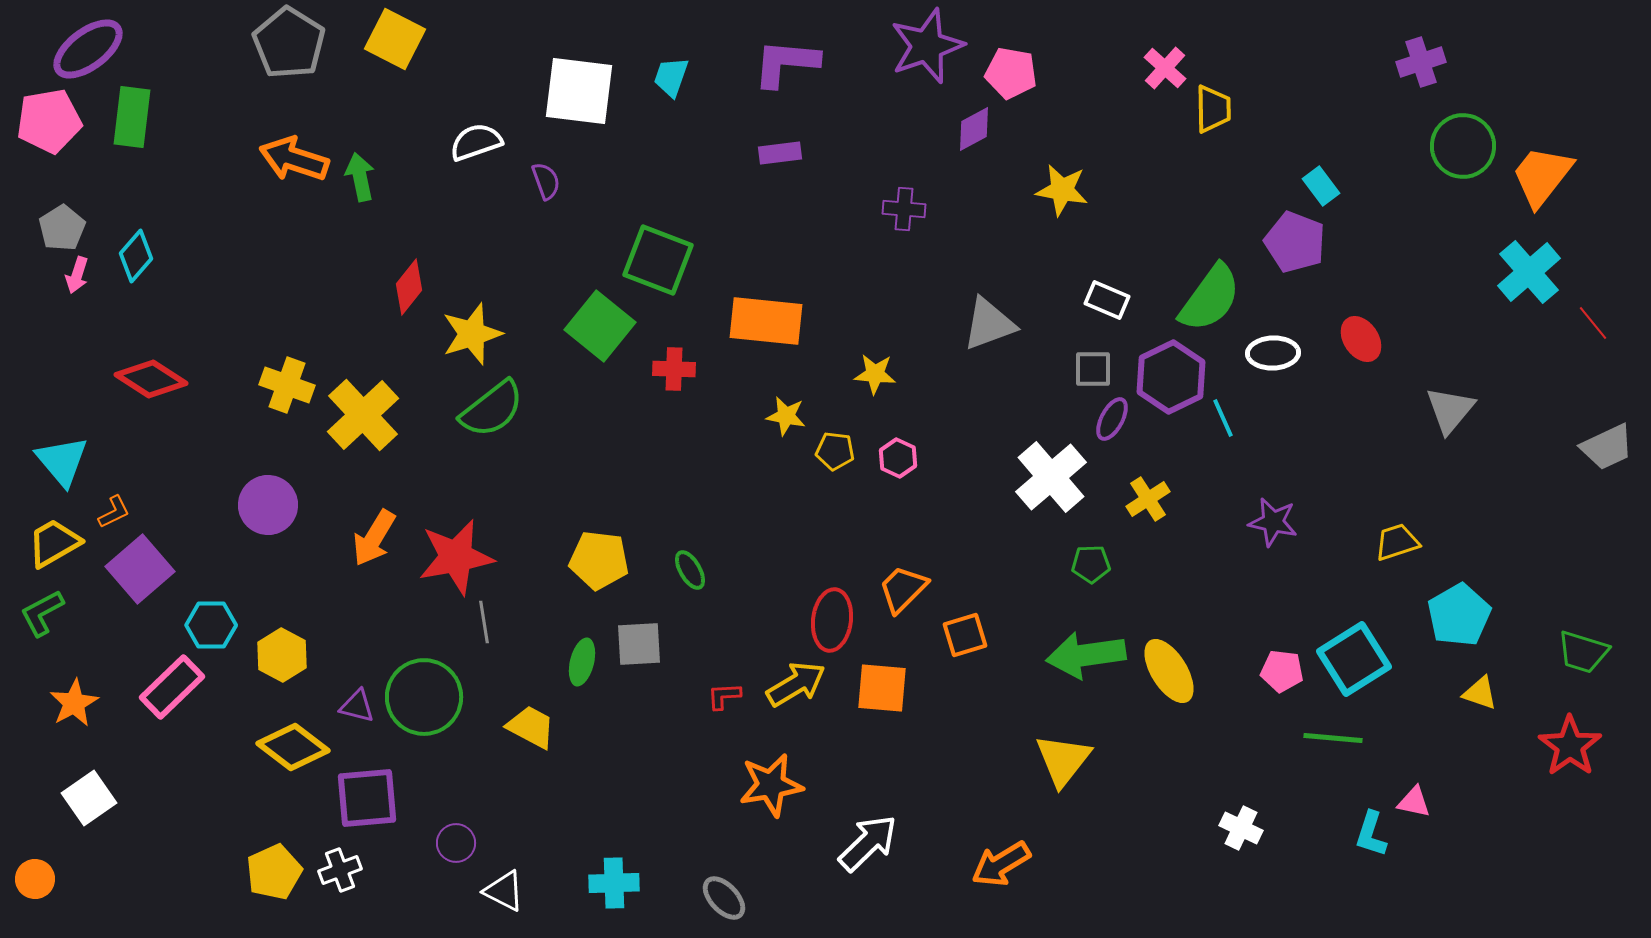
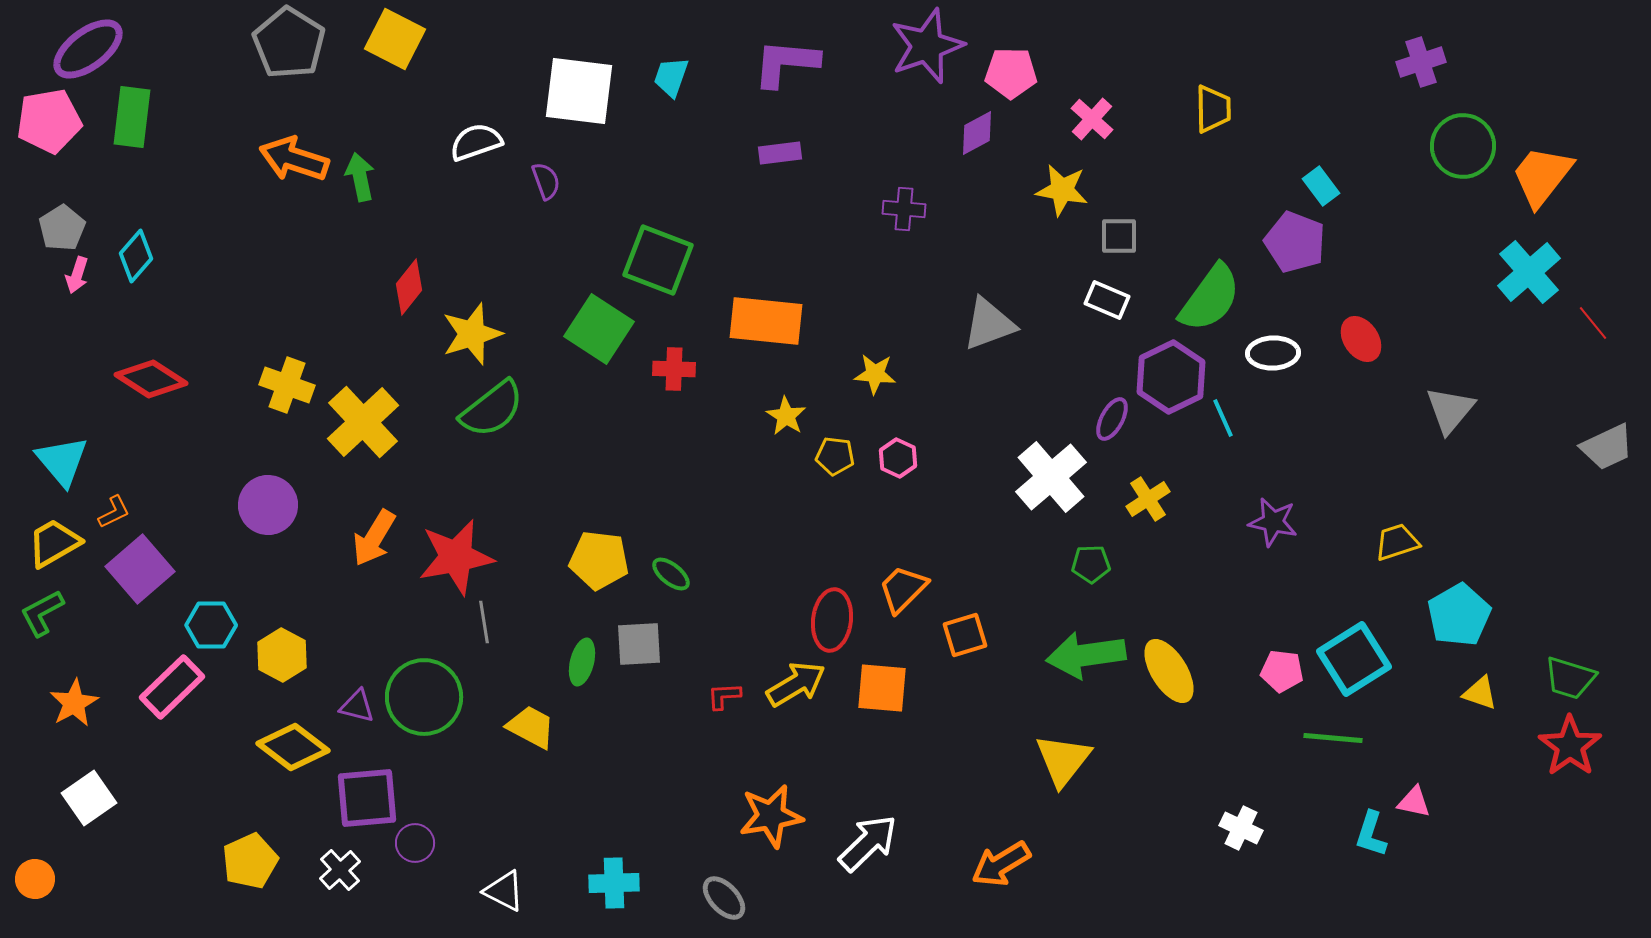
pink cross at (1165, 68): moved 73 px left, 51 px down
pink pentagon at (1011, 73): rotated 9 degrees counterclockwise
purple diamond at (974, 129): moved 3 px right, 4 px down
green square at (600, 326): moved 1 px left, 3 px down; rotated 6 degrees counterclockwise
gray square at (1093, 369): moved 26 px right, 133 px up
yellow cross at (363, 415): moved 7 px down
yellow star at (786, 416): rotated 21 degrees clockwise
yellow pentagon at (835, 451): moved 5 px down
green ellipse at (690, 570): moved 19 px left, 4 px down; rotated 21 degrees counterclockwise
green trapezoid at (1583, 652): moved 13 px left, 26 px down
orange star at (771, 785): moved 31 px down
purple circle at (456, 843): moved 41 px left
white cross at (340, 870): rotated 21 degrees counterclockwise
yellow pentagon at (274, 872): moved 24 px left, 11 px up
